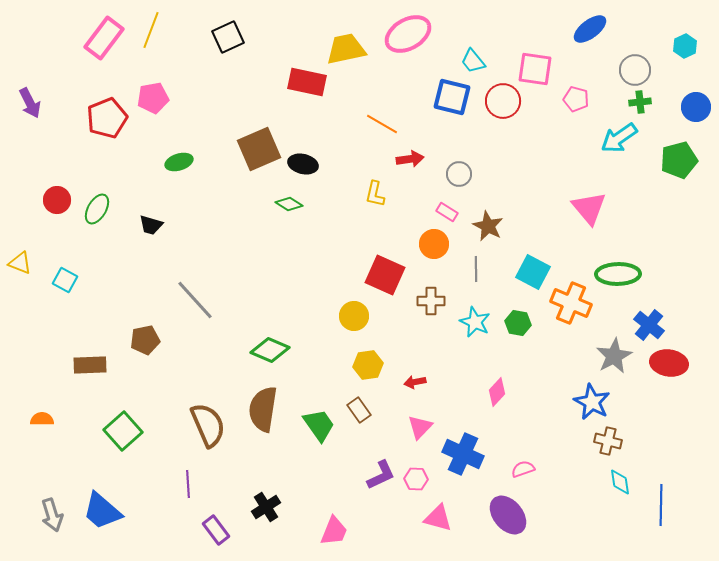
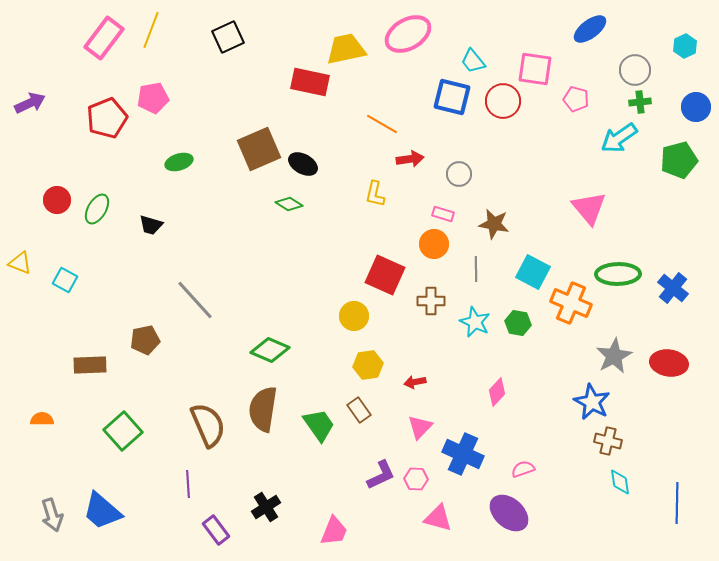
red rectangle at (307, 82): moved 3 px right
purple arrow at (30, 103): rotated 88 degrees counterclockwise
black ellipse at (303, 164): rotated 16 degrees clockwise
pink rectangle at (447, 212): moved 4 px left, 2 px down; rotated 15 degrees counterclockwise
brown star at (488, 226): moved 6 px right, 2 px up; rotated 16 degrees counterclockwise
blue cross at (649, 325): moved 24 px right, 37 px up
blue line at (661, 505): moved 16 px right, 2 px up
purple ellipse at (508, 515): moved 1 px right, 2 px up; rotated 9 degrees counterclockwise
